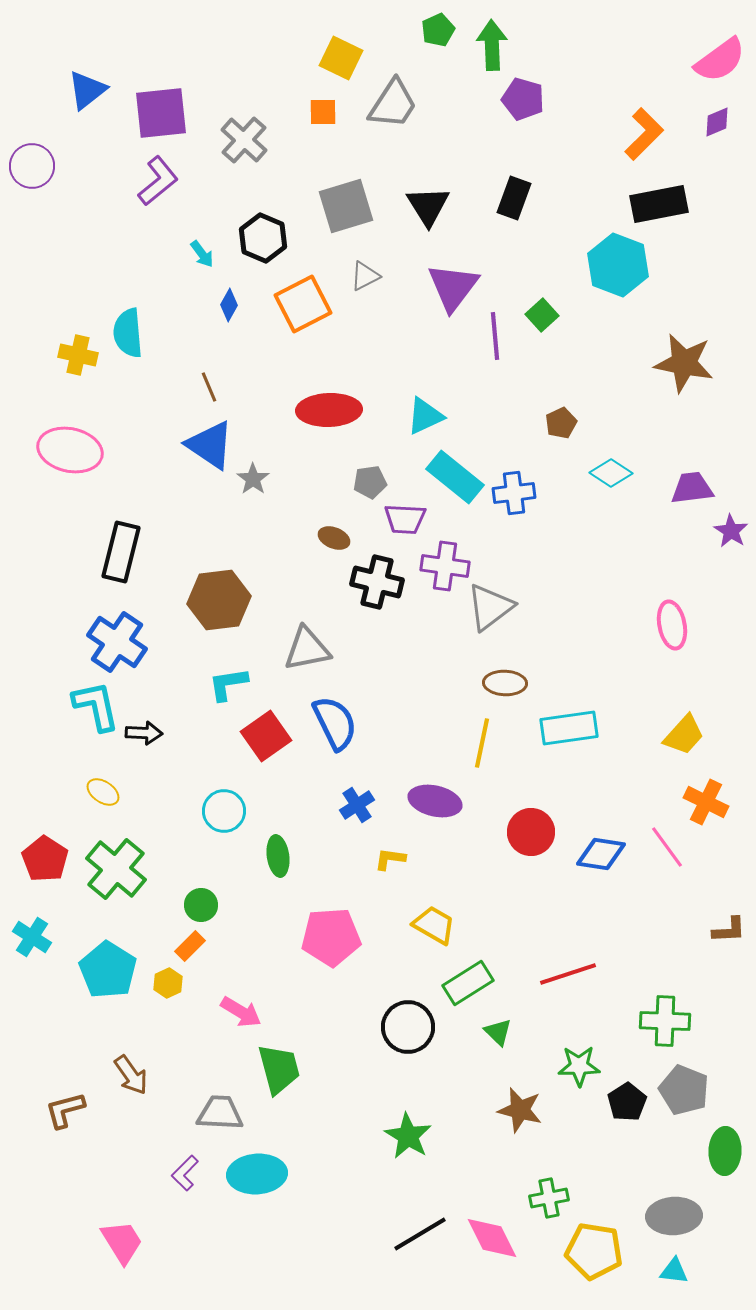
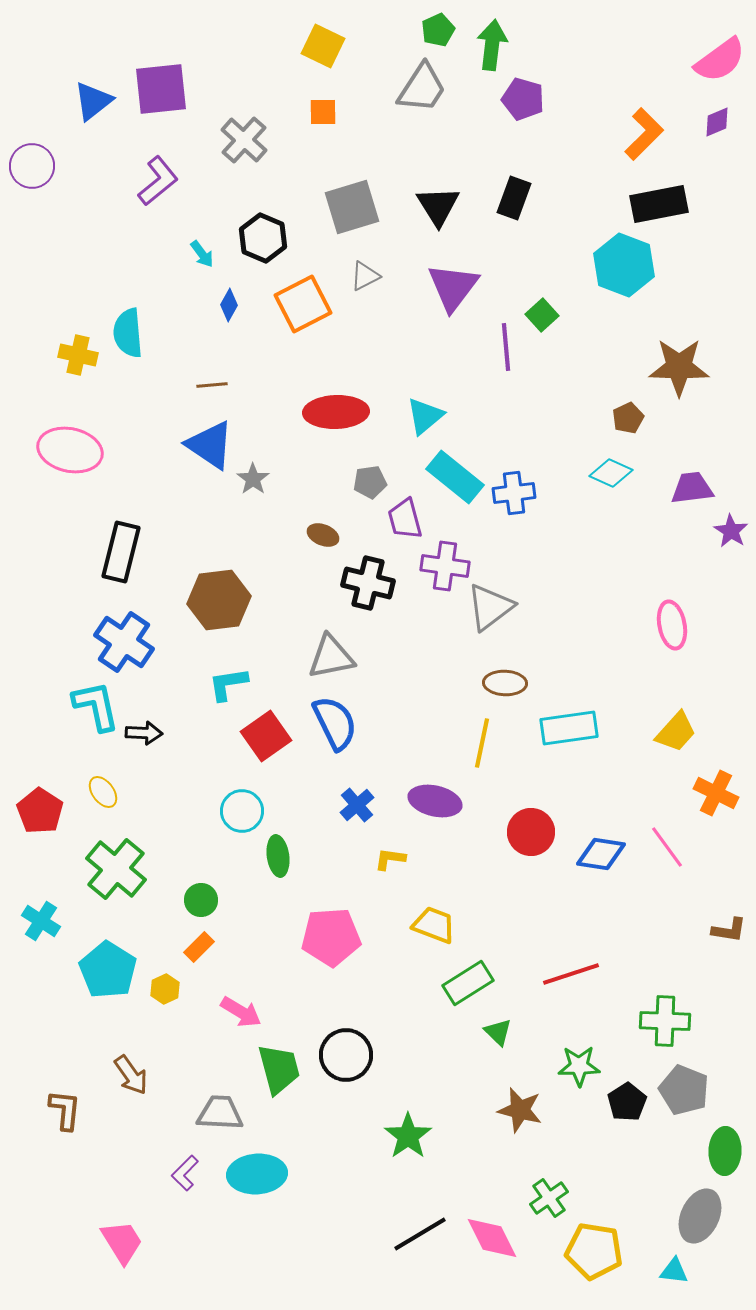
green arrow at (492, 45): rotated 9 degrees clockwise
yellow square at (341, 58): moved 18 px left, 12 px up
blue triangle at (87, 90): moved 6 px right, 11 px down
gray trapezoid at (393, 104): moved 29 px right, 16 px up
purple square at (161, 113): moved 24 px up
gray square at (346, 206): moved 6 px right, 1 px down
black triangle at (428, 206): moved 10 px right
cyan hexagon at (618, 265): moved 6 px right
purple line at (495, 336): moved 11 px right, 11 px down
brown star at (684, 363): moved 5 px left, 4 px down; rotated 10 degrees counterclockwise
brown line at (209, 387): moved 3 px right, 2 px up; rotated 72 degrees counterclockwise
red ellipse at (329, 410): moved 7 px right, 2 px down
cyan triangle at (425, 416): rotated 15 degrees counterclockwise
brown pentagon at (561, 423): moved 67 px right, 5 px up
cyan diamond at (611, 473): rotated 9 degrees counterclockwise
purple trapezoid at (405, 519): rotated 72 degrees clockwise
brown ellipse at (334, 538): moved 11 px left, 3 px up
black cross at (377, 582): moved 9 px left, 1 px down
blue cross at (117, 642): moved 7 px right
gray triangle at (307, 649): moved 24 px right, 8 px down
yellow trapezoid at (684, 735): moved 8 px left, 3 px up
yellow ellipse at (103, 792): rotated 20 degrees clockwise
orange cross at (706, 802): moved 10 px right, 9 px up
blue cross at (357, 805): rotated 8 degrees counterclockwise
cyan circle at (224, 811): moved 18 px right
red pentagon at (45, 859): moved 5 px left, 48 px up
green circle at (201, 905): moved 5 px up
yellow trapezoid at (434, 925): rotated 9 degrees counterclockwise
brown L-shape at (729, 930): rotated 12 degrees clockwise
cyan cross at (32, 937): moved 9 px right, 16 px up
orange rectangle at (190, 946): moved 9 px right, 1 px down
red line at (568, 974): moved 3 px right
yellow hexagon at (168, 983): moved 3 px left, 6 px down
black circle at (408, 1027): moved 62 px left, 28 px down
brown L-shape at (65, 1110): rotated 111 degrees clockwise
green star at (408, 1136): rotated 6 degrees clockwise
green cross at (549, 1198): rotated 24 degrees counterclockwise
gray ellipse at (674, 1216): moved 26 px right; rotated 62 degrees counterclockwise
